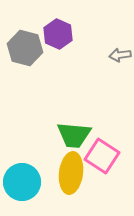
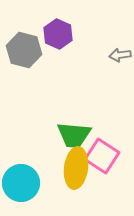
gray hexagon: moved 1 px left, 2 px down
yellow ellipse: moved 5 px right, 5 px up
cyan circle: moved 1 px left, 1 px down
